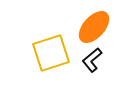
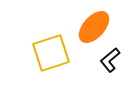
black L-shape: moved 18 px right
